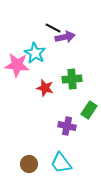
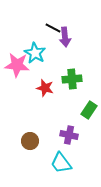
purple arrow: rotated 96 degrees clockwise
purple cross: moved 2 px right, 9 px down
brown circle: moved 1 px right, 23 px up
